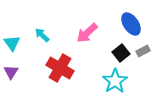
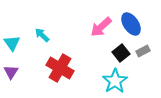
pink arrow: moved 14 px right, 6 px up
